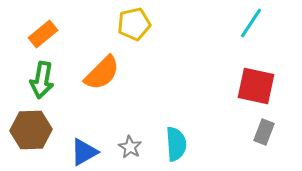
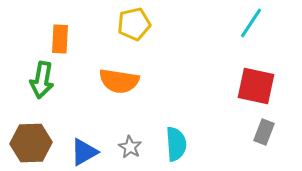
orange rectangle: moved 17 px right, 5 px down; rotated 48 degrees counterclockwise
orange semicircle: moved 17 px right, 8 px down; rotated 54 degrees clockwise
brown hexagon: moved 13 px down
